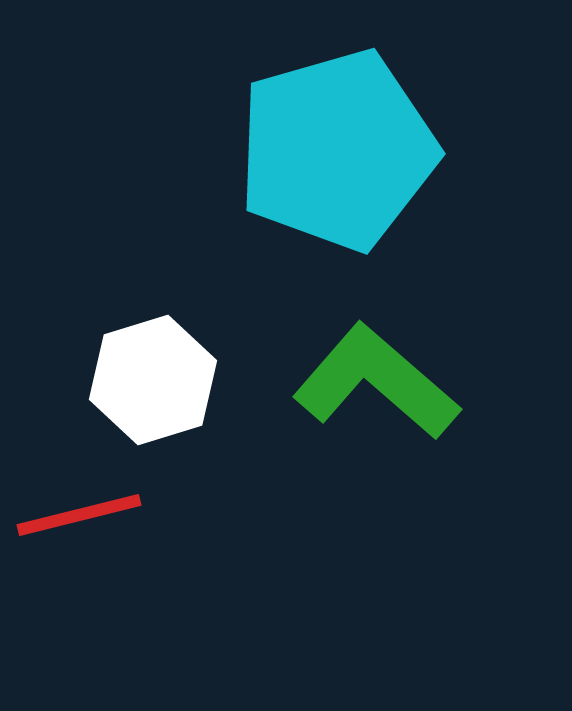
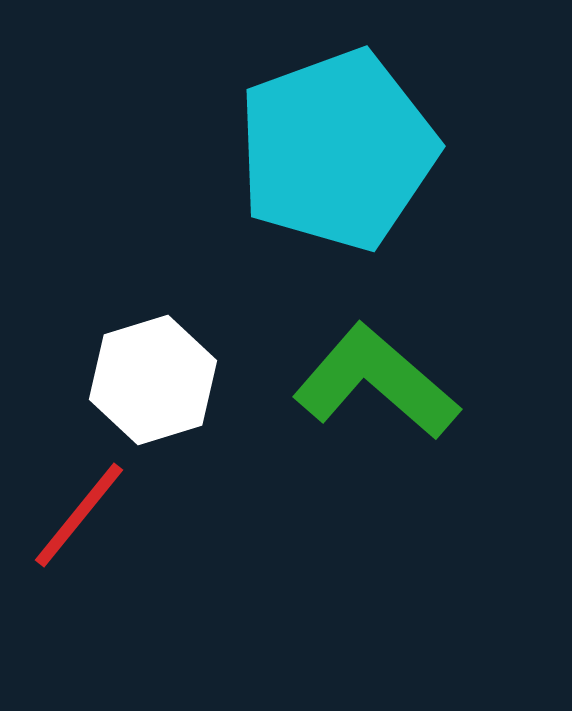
cyan pentagon: rotated 4 degrees counterclockwise
red line: rotated 37 degrees counterclockwise
